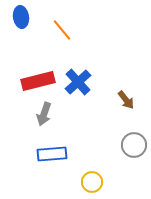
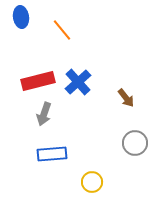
brown arrow: moved 2 px up
gray circle: moved 1 px right, 2 px up
